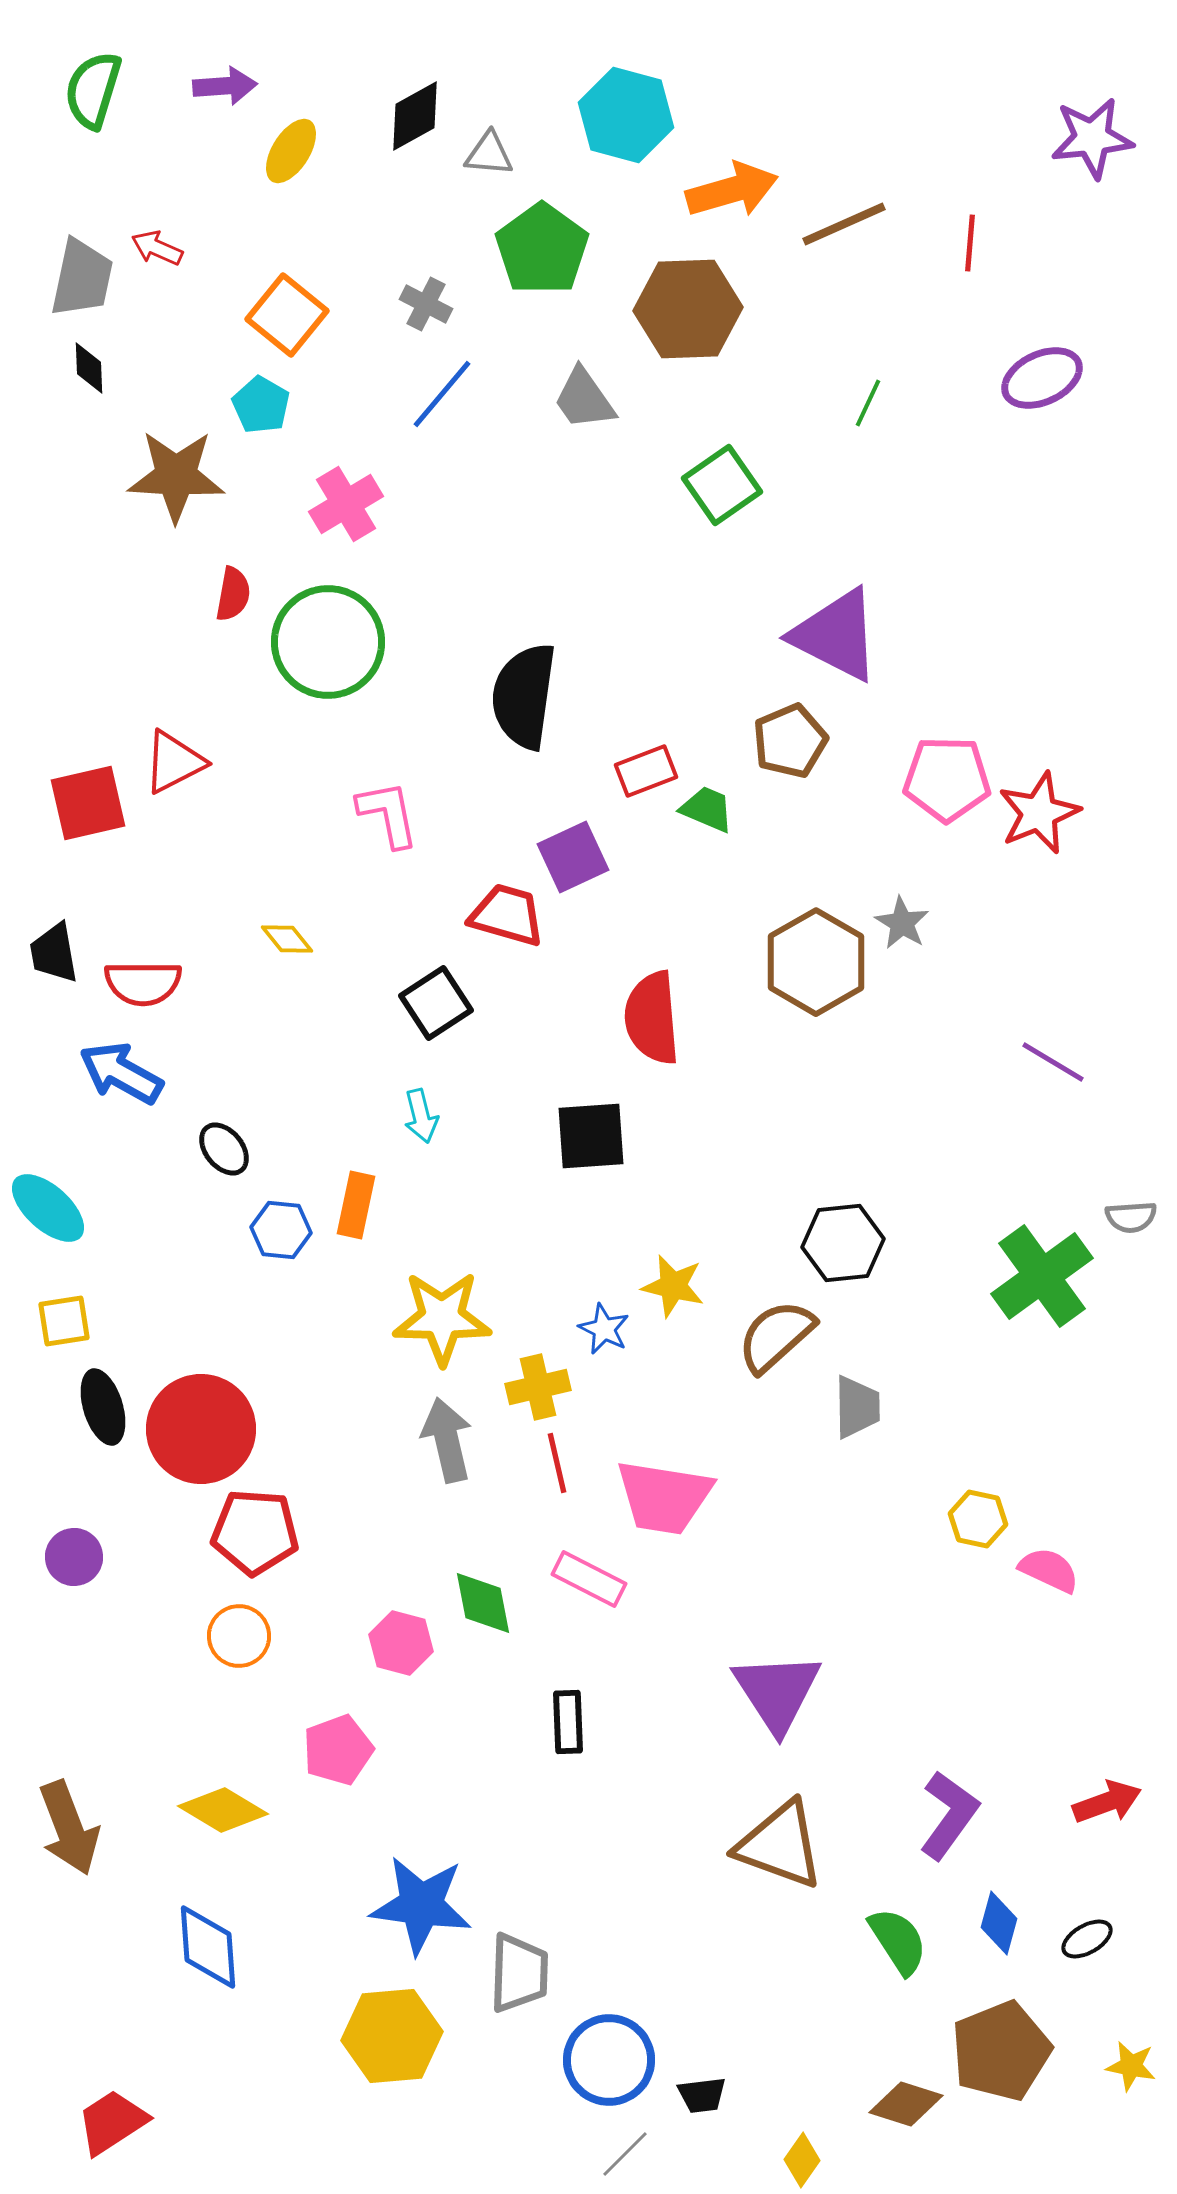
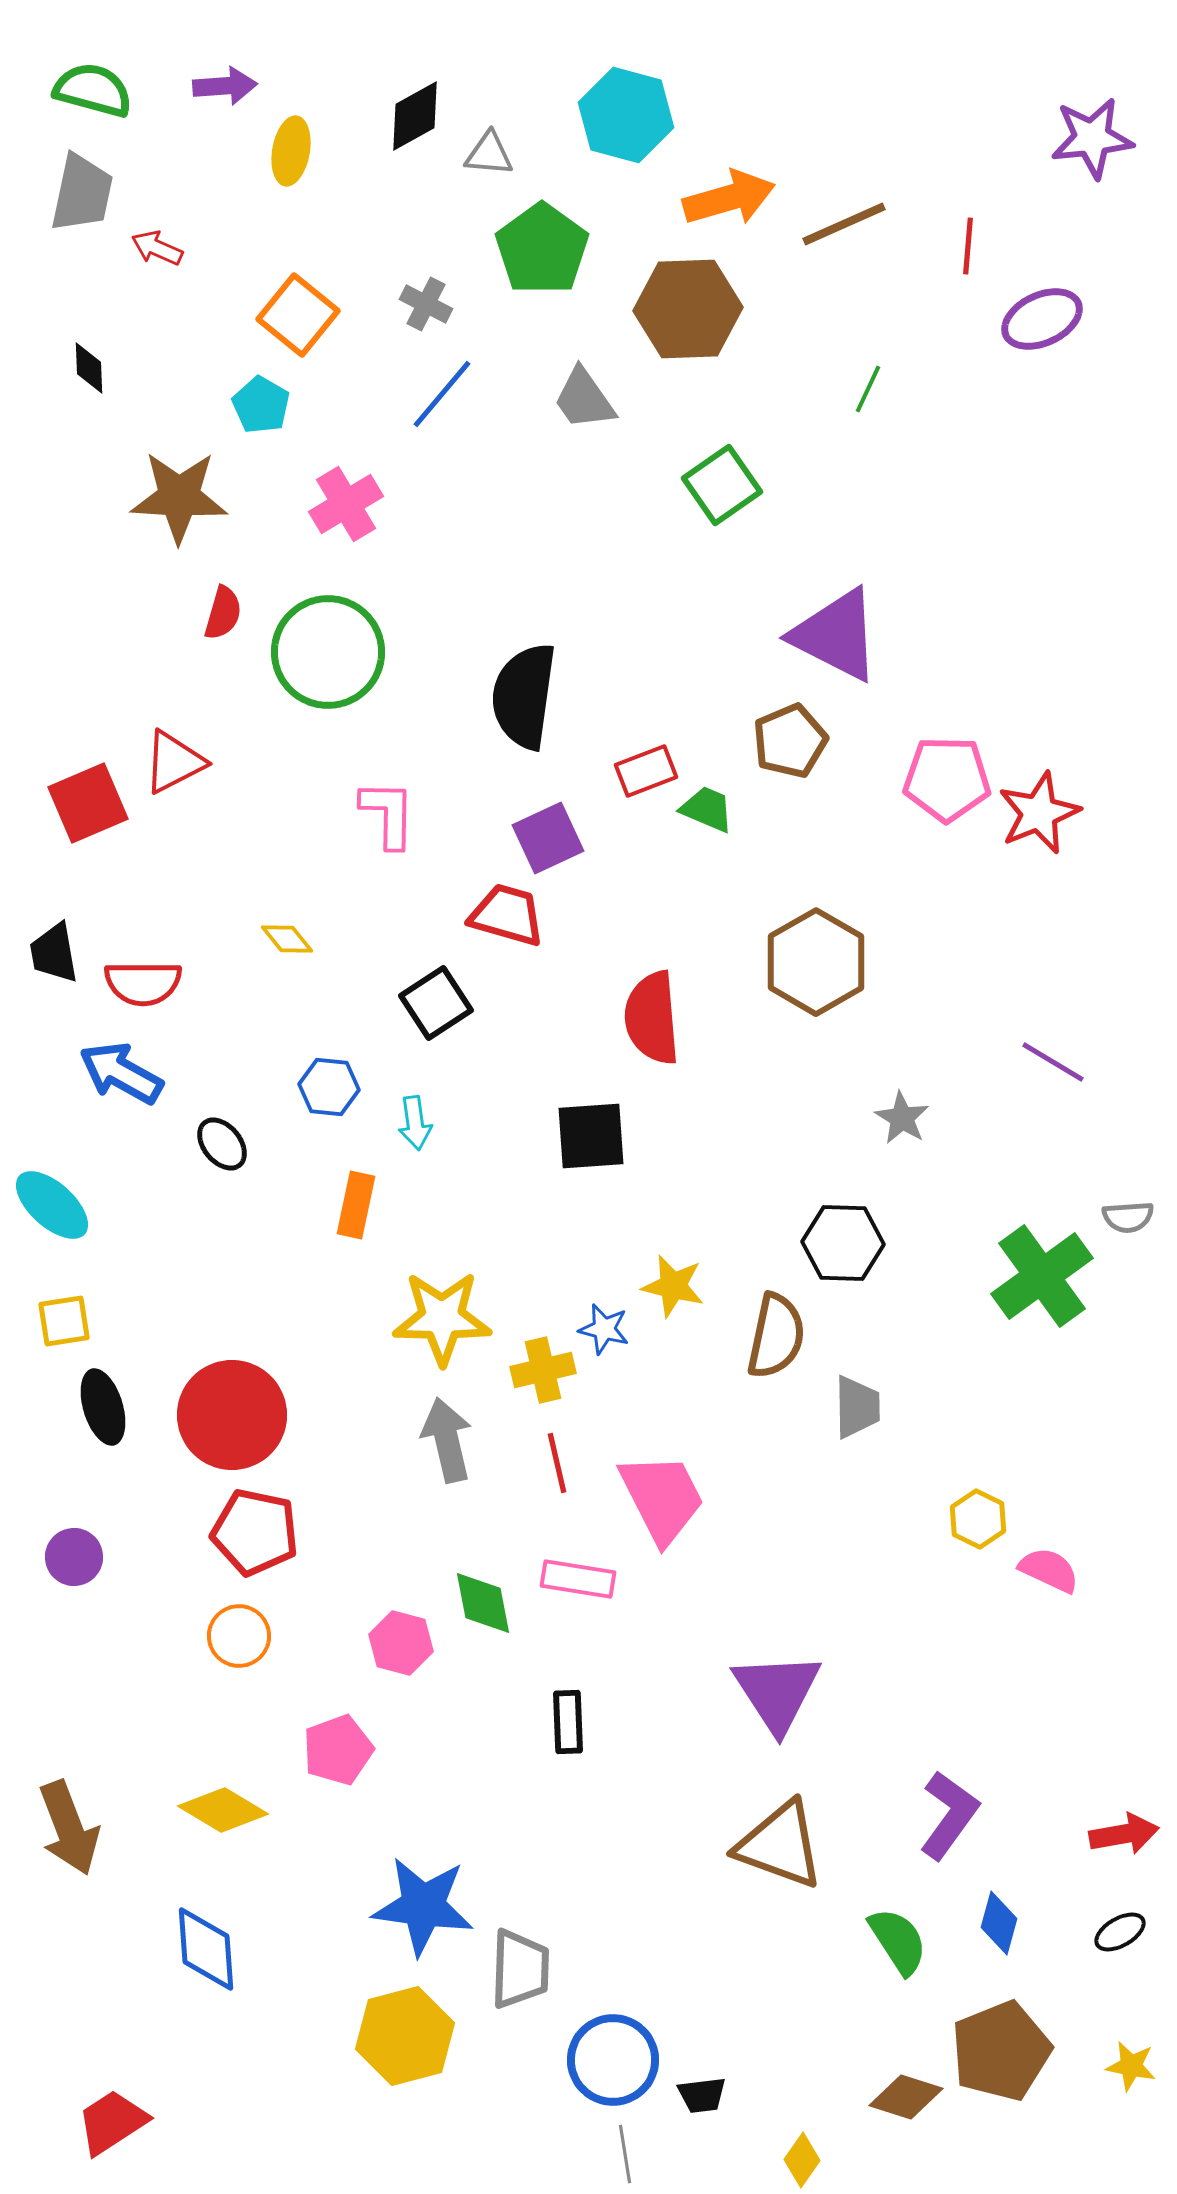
green semicircle at (93, 90): rotated 88 degrees clockwise
yellow ellipse at (291, 151): rotated 22 degrees counterclockwise
orange arrow at (732, 190): moved 3 px left, 8 px down
red line at (970, 243): moved 2 px left, 3 px down
gray trapezoid at (82, 278): moved 85 px up
orange square at (287, 315): moved 11 px right
purple ellipse at (1042, 378): moved 59 px up
green line at (868, 403): moved 14 px up
brown star at (176, 476): moved 3 px right, 21 px down
red semicircle at (233, 594): moved 10 px left, 19 px down; rotated 6 degrees clockwise
green circle at (328, 642): moved 10 px down
red square at (88, 803): rotated 10 degrees counterclockwise
pink L-shape at (388, 814): rotated 12 degrees clockwise
purple square at (573, 857): moved 25 px left, 19 px up
gray star at (902, 923): moved 195 px down
cyan arrow at (421, 1116): moved 6 px left, 7 px down; rotated 6 degrees clockwise
black ellipse at (224, 1149): moved 2 px left, 5 px up
cyan ellipse at (48, 1208): moved 4 px right, 3 px up
gray semicircle at (1131, 1217): moved 3 px left
blue hexagon at (281, 1230): moved 48 px right, 143 px up
black hexagon at (843, 1243): rotated 8 degrees clockwise
blue star at (604, 1329): rotated 12 degrees counterclockwise
brown semicircle at (776, 1336): rotated 144 degrees clockwise
yellow cross at (538, 1387): moved 5 px right, 17 px up
red circle at (201, 1429): moved 31 px right, 14 px up
pink trapezoid at (664, 1497): moved 2 px left, 1 px down; rotated 126 degrees counterclockwise
yellow hexagon at (978, 1519): rotated 14 degrees clockwise
red pentagon at (255, 1532): rotated 8 degrees clockwise
pink rectangle at (589, 1579): moved 11 px left; rotated 18 degrees counterclockwise
red arrow at (1107, 1802): moved 17 px right, 32 px down; rotated 10 degrees clockwise
blue star at (421, 1905): moved 2 px right, 1 px down
black ellipse at (1087, 1939): moved 33 px right, 7 px up
blue diamond at (208, 1947): moved 2 px left, 2 px down
gray trapezoid at (519, 1973): moved 1 px right, 4 px up
yellow hexagon at (392, 2036): moved 13 px right; rotated 10 degrees counterclockwise
blue circle at (609, 2060): moved 4 px right
brown diamond at (906, 2104): moved 7 px up
gray line at (625, 2154): rotated 54 degrees counterclockwise
